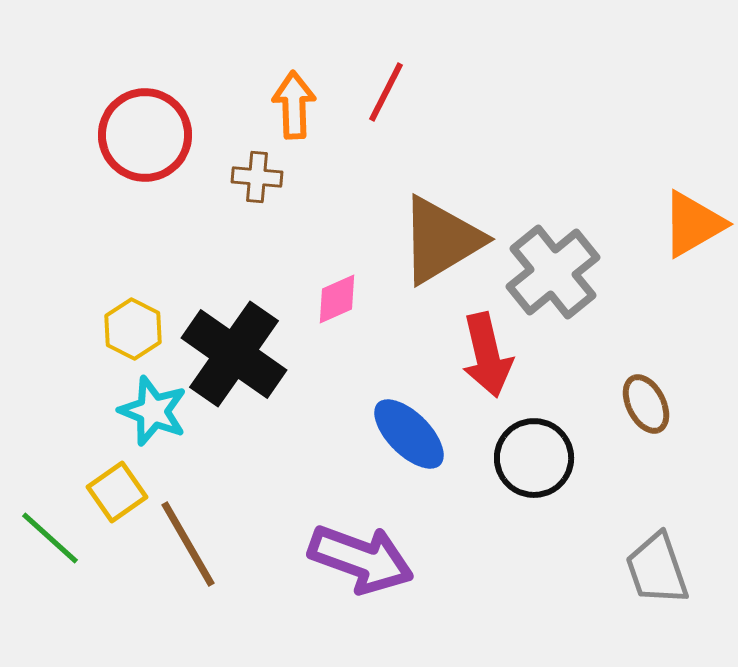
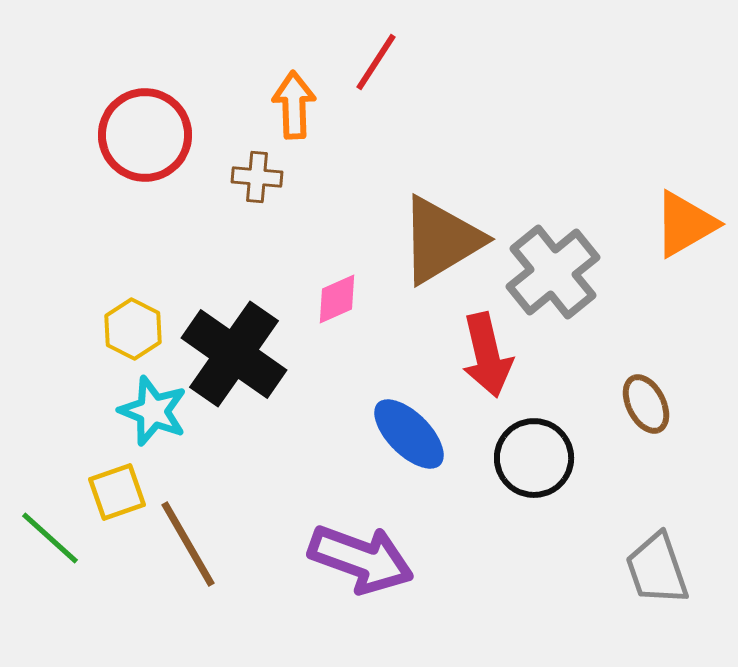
red line: moved 10 px left, 30 px up; rotated 6 degrees clockwise
orange triangle: moved 8 px left
yellow square: rotated 16 degrees clockwise
